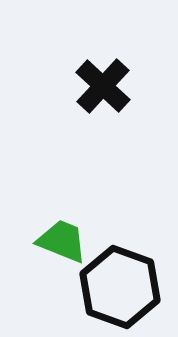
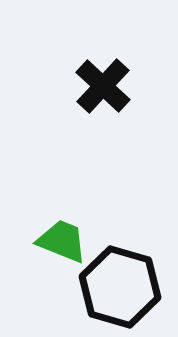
black hexagon: rotated 4 degrees counterclockwise
